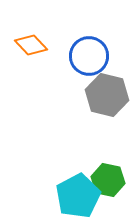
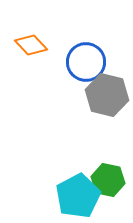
blue circle: moved 3 px left, 6 px down
